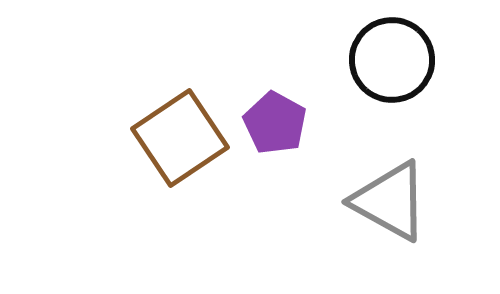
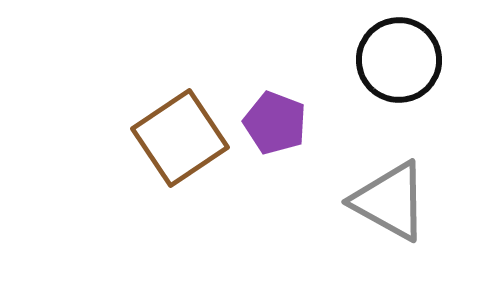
black circle: moved 7 px right
purple pentagon: rotated 8 degrees counterclockwise
